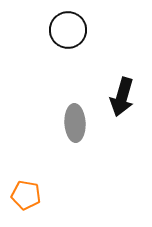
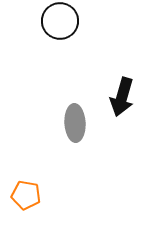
black circle: moved 8 px left, 9 px up
